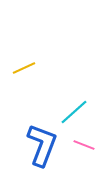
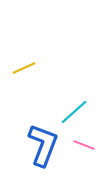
blue L-shape: moved 1 px right
